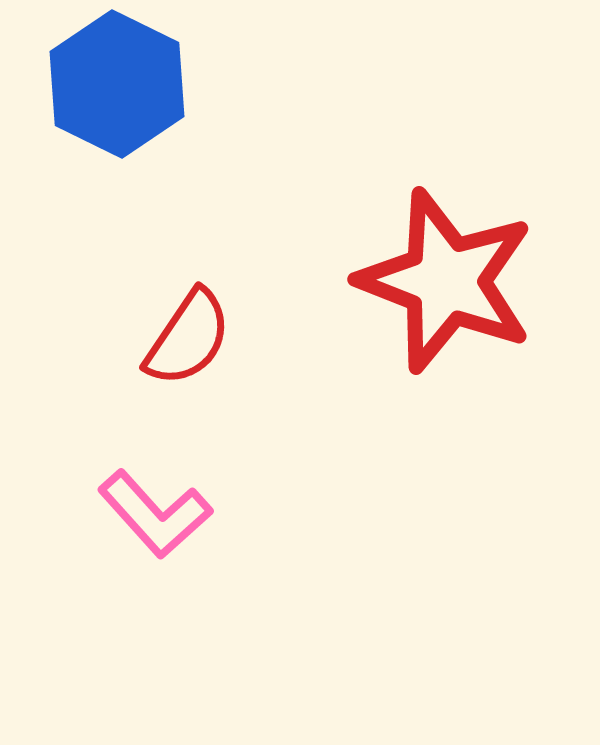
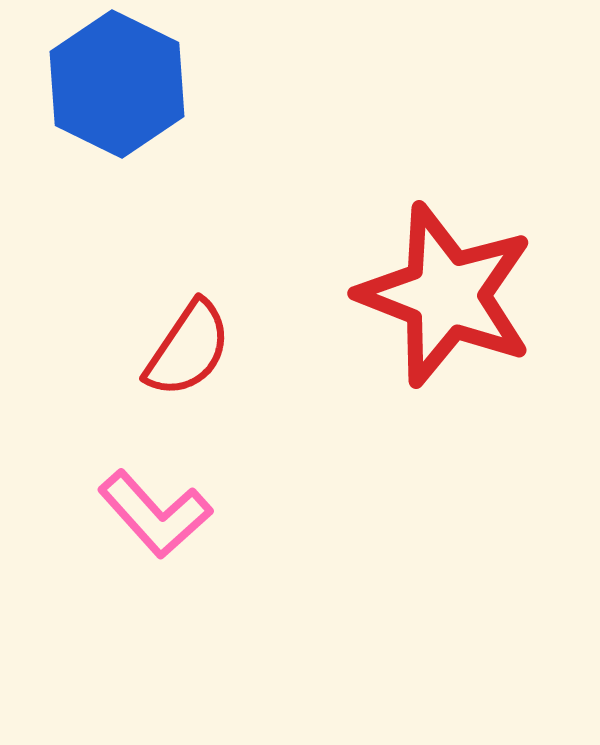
red star: moved 14 px down
red semicircle: moved 11 px down
